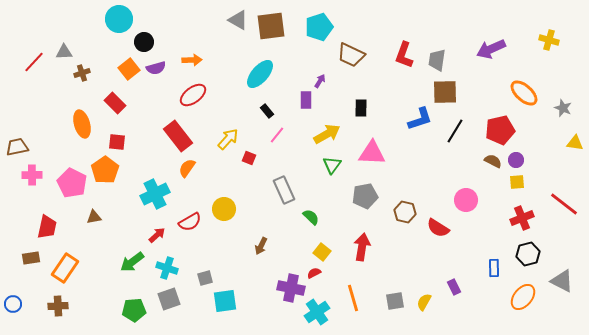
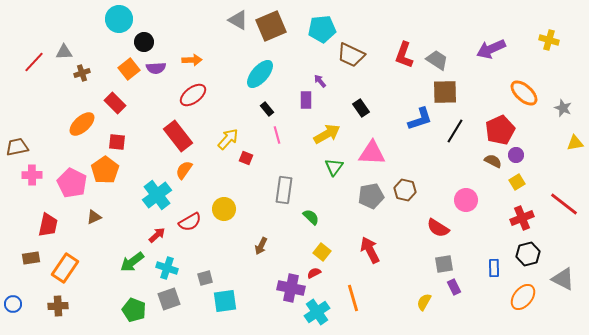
brown square at (271, 26): rotated 16 degrees counterclockwise
cyan pentagon at (319, 27): moved 3 px right, 2 px down; rotated 12 degrees clockwise
gray trapezoid at (437, 60): rotated 115 degrees clockwise
purple semicircle at (156, 68): rotated 12 degrees clockwise
purple arrow at (320, 81): rotated 72 degrees counterclockwise
black rectangle at (361, 108): rotated 36 degrees counterclockwise
black rectangle at (267, 111): moved 2 px up
orange ellipse at (82, 124): rotated 64 degrees clockwise
red pentagon at (500, 130): rotated 12 degrees counterclockwise
pink line at (277, 135): rotated 54 degrees counterclockwise
yellow triangle at (575, 143): rotated 18 degrees counterclockwise
red square at (249, 158): moved 3 px left
purple circle at (516, 160): moved 5 px up
green triangle at (332, 165): moved 2 px right, 2 px down
orange semicircle at (187, 168): moved 3 px left, 2 px down
yellow square at (517, 182): rotated 28 degrees counterclockwise
gray rectangle at (284, 190): rotated 32 degrees clockwise
cyan cross at (155, 194): moved 2 px right, 1 px down; rotated 12 degrees counterclockwise
gray pentagon at (365, 196): moved 6 px right
brown hexagon at (405, 212): moved 22 px up
brown triangle at (94, 217): rotated 14 degrees counterclockwise
red trapezoid at (47, 227): moved 1 px right, 2 px up
red arrow at (362, 247): moved 8 px right, 3 px down; rotated 36 degrees counterclockwise
gray triangle at (562, 281): moved 1 px right, 2 px up
gray square at (395, 301): moved 49 px right, 37 px up
green pentagon at (134, 310): rotated 25 degrees clockwise
